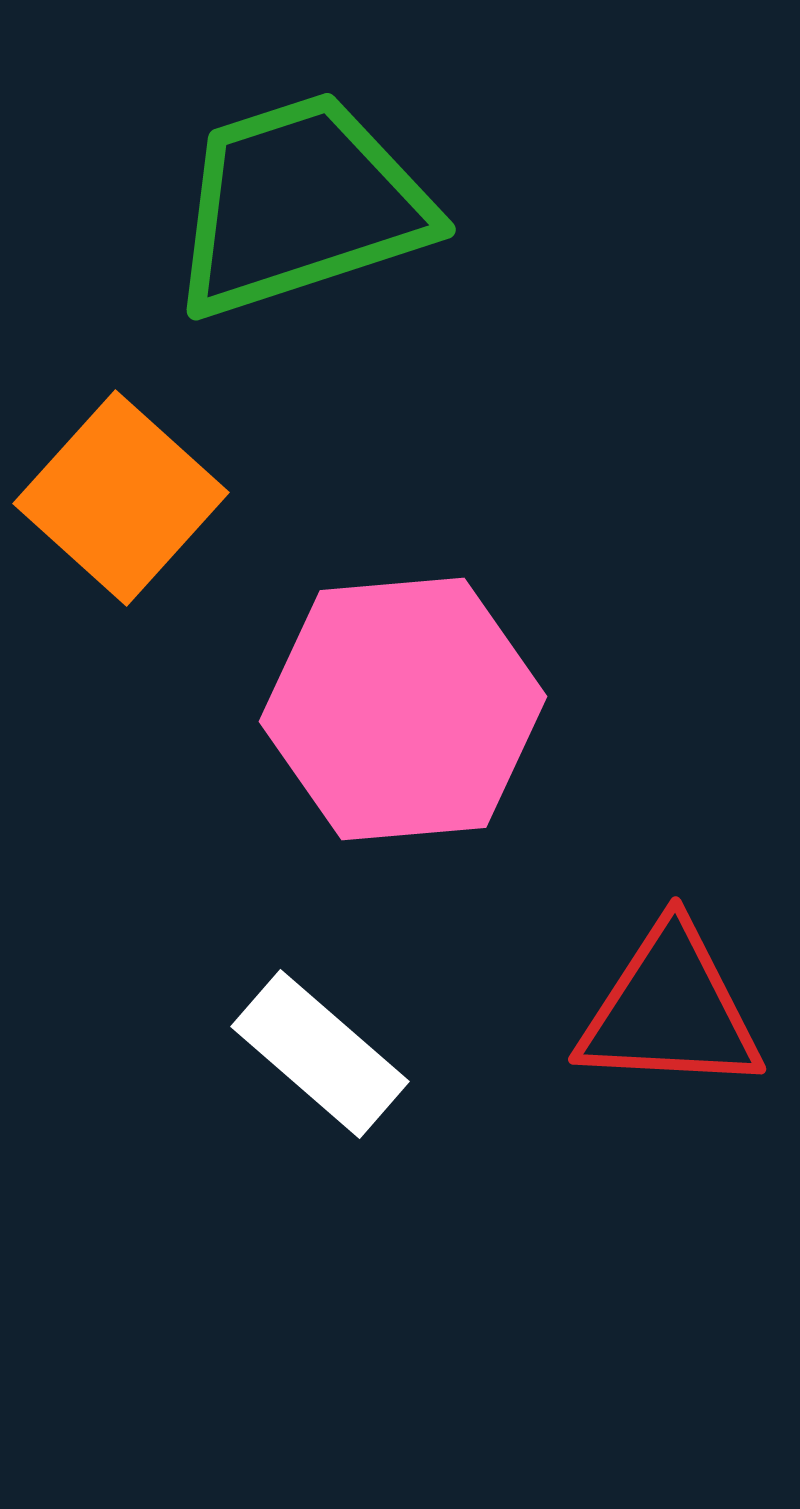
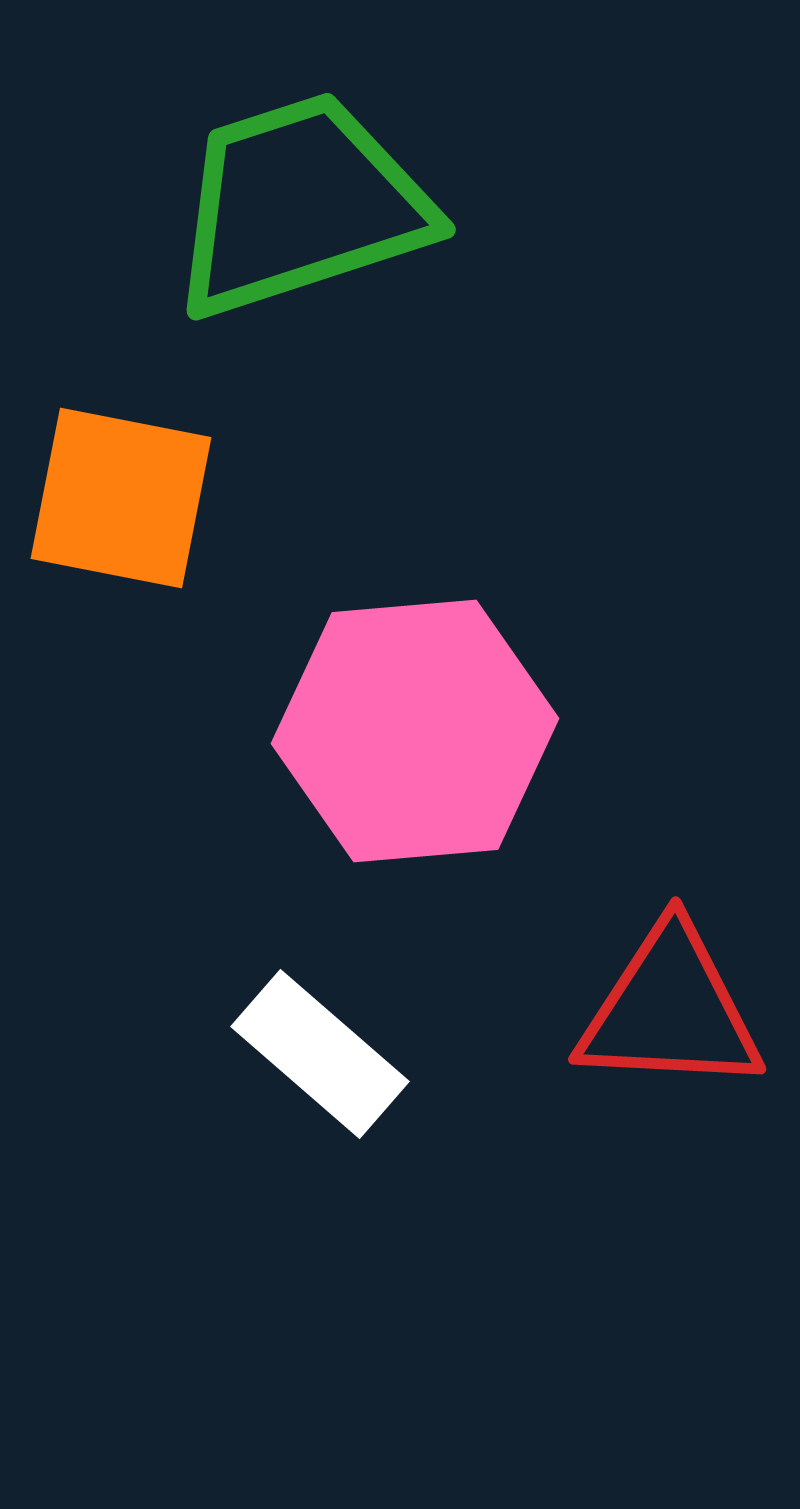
orange square: rotated 31 degrees counterclockwise
pink hexagon: moved 12 px right, 22 px down
